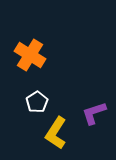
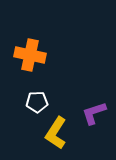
orange cross: rotated 20 degrees counterclockwise
white pentagon: rotated 30 degrees clockwise
